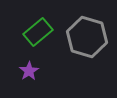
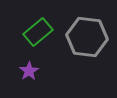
gray hexagon: rotated 9 degrees counterclockwise
